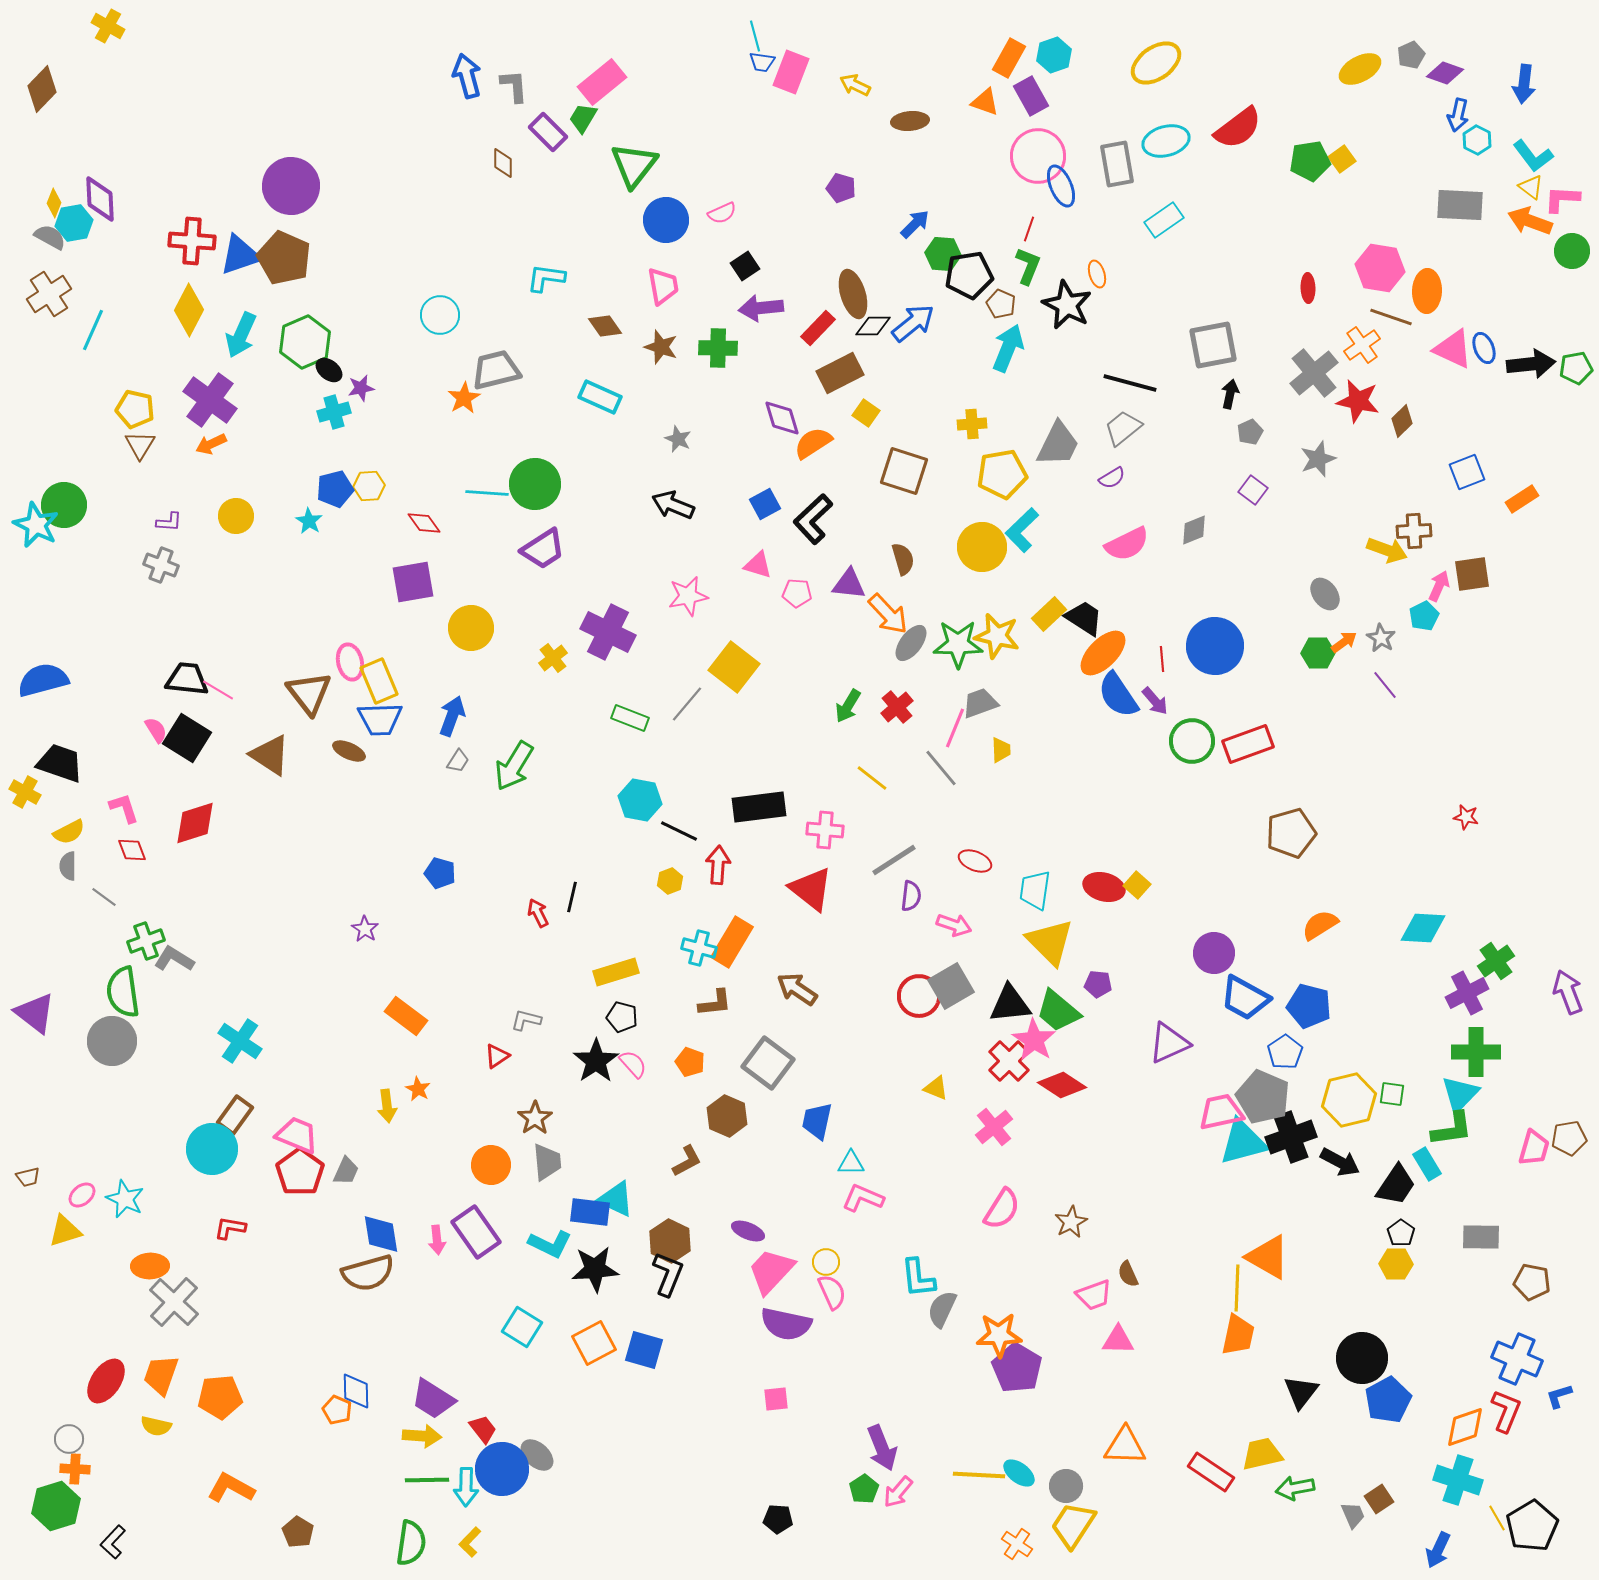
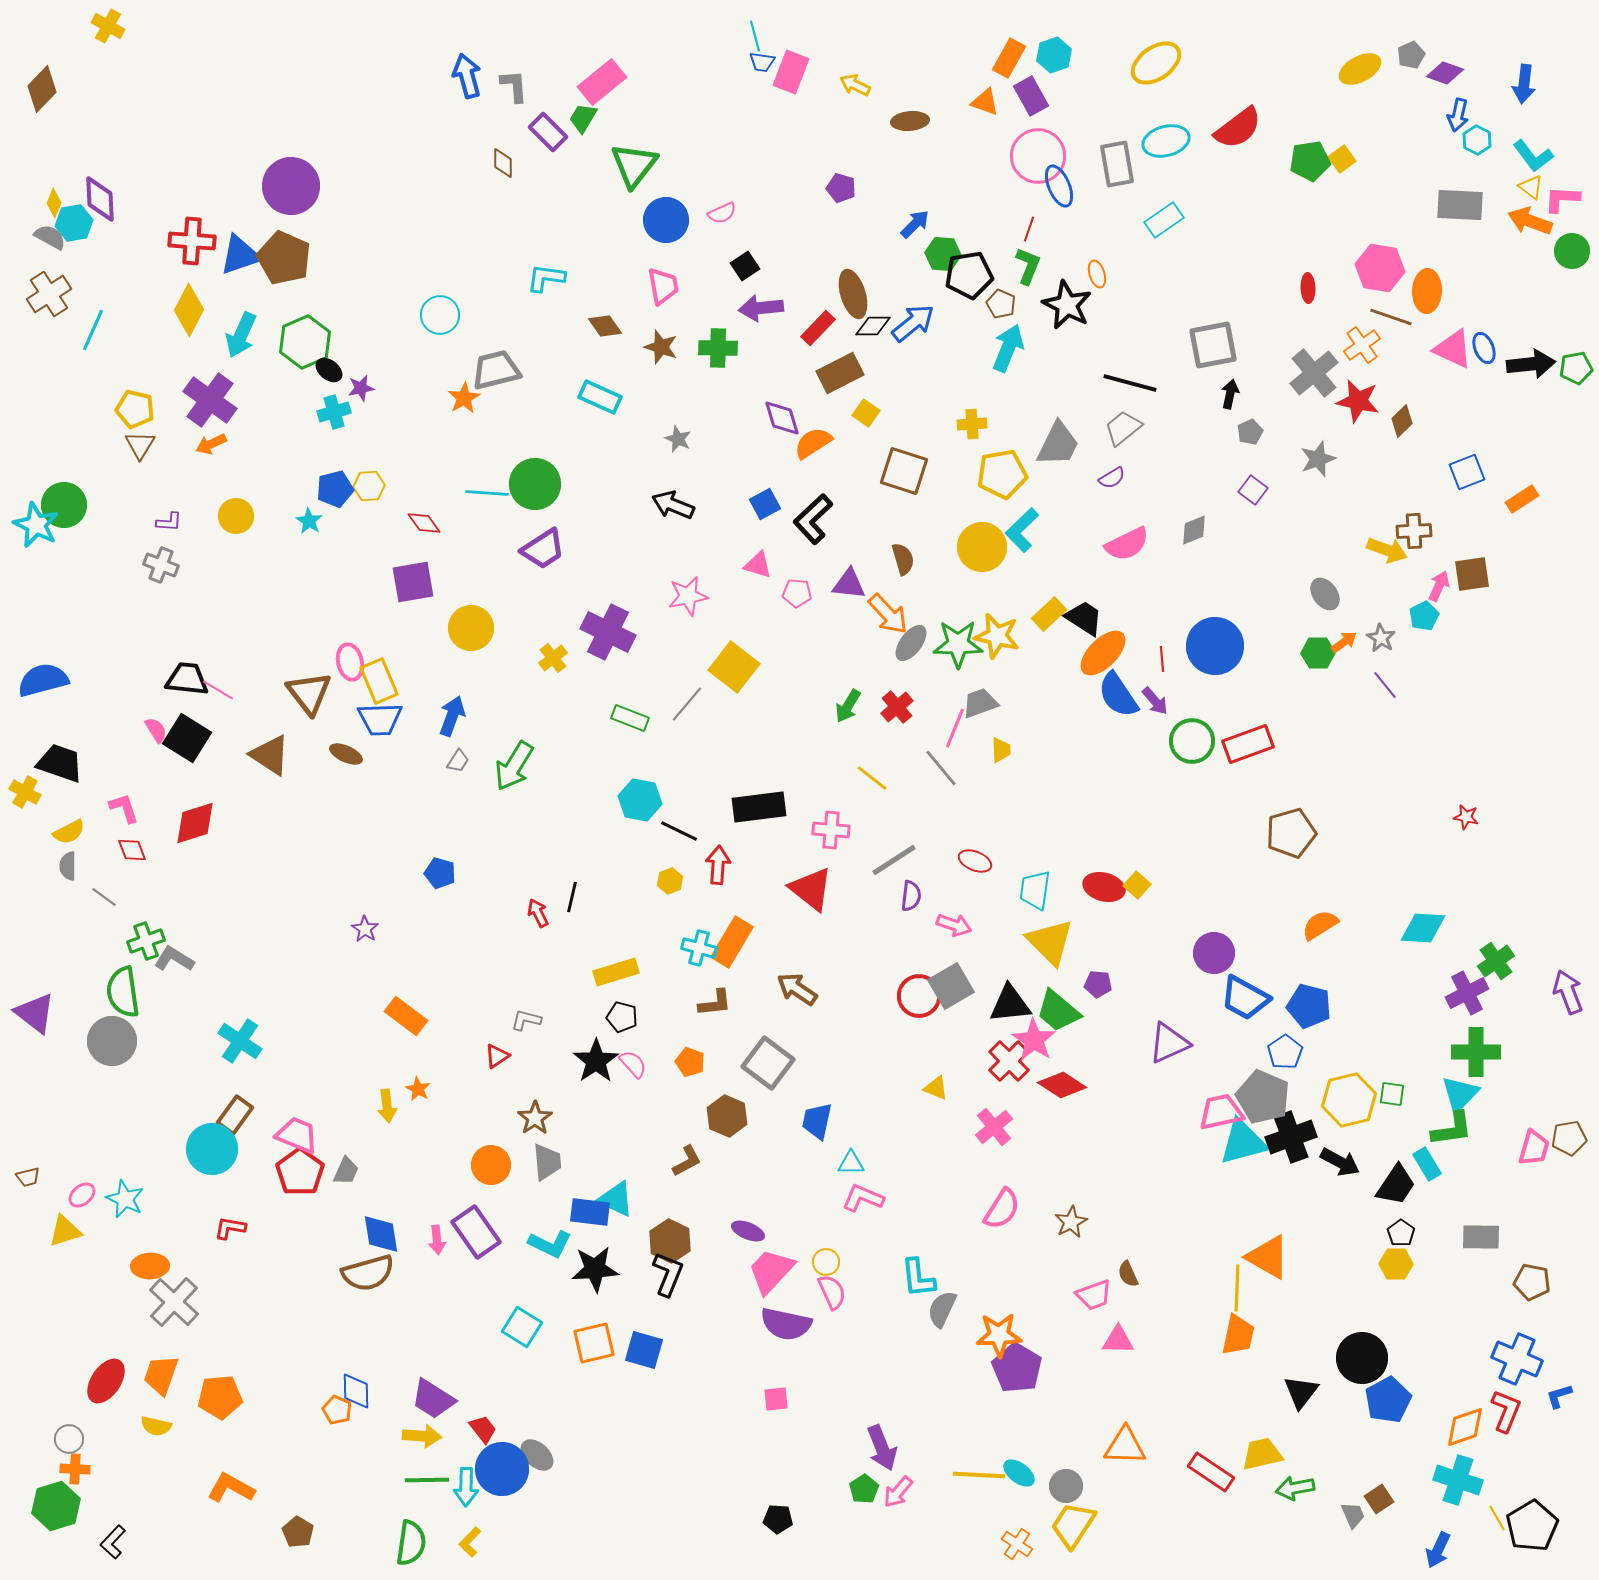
blue ellipse at (1061, 186): moved 2 px left
brown ellipse at (349, 751): moved 3 px left, 3 px down
pink cross at (825, 830): moved 6 px right
orange square at (594, 1343): rotated 15 degrees clockwise
